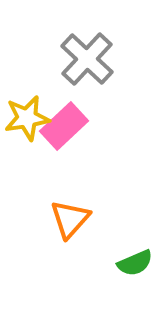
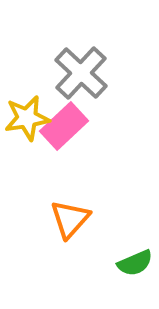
gray cross: moved 6 px left, 14 px down
